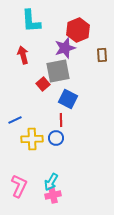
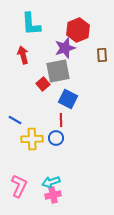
cyan L-shape: moved 3 px down
blue line: rotated 56 degrees clockwise
cyan arrow: rotated 42 degrees clockwise
